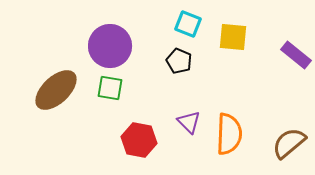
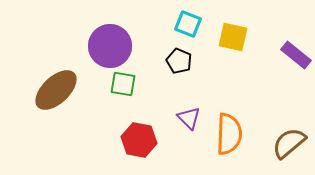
yellow square: rotated 8 degrees clockwise
green square: moved 13 px right, 4 px up
purple triangle: moved 4 px up
